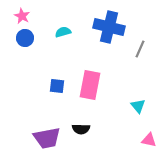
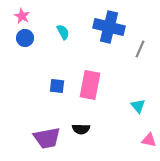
cyan semicircle: rotated 77 degrees clockwise
